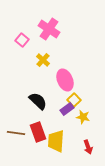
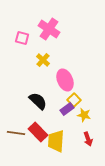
pink square: moved 2 px up; rotated 24 degrees counterclockwise
yellow star: moved 1 px right, 2 px up
red rectangle: rotated 24 degrees counterclockwise
red arrow: moved 8 px up
